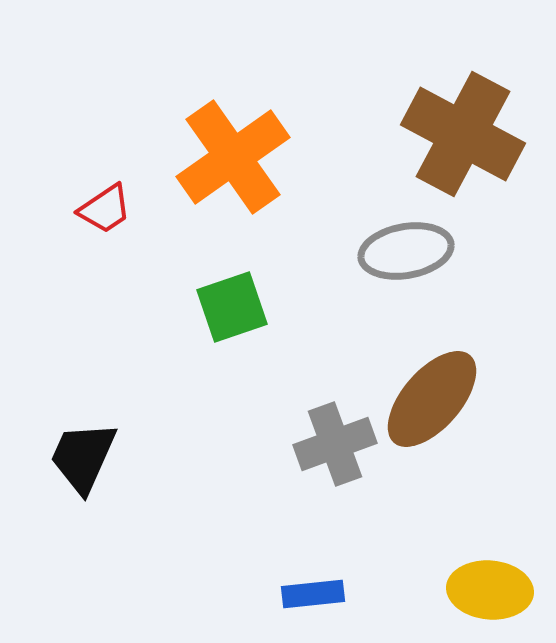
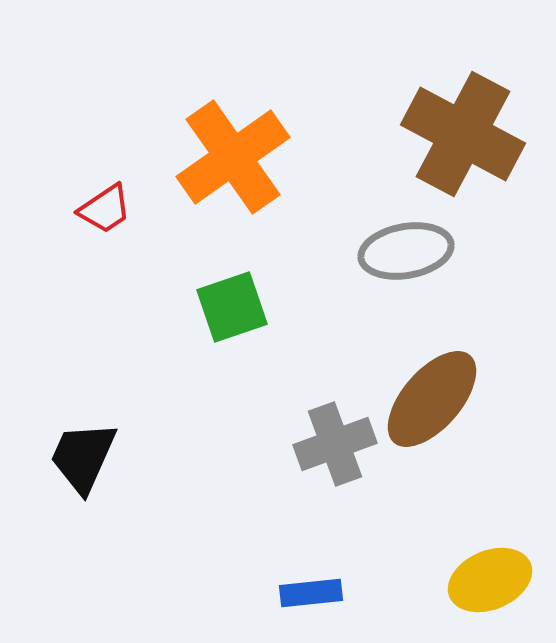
yellow ellipse: moved 10 px up; rotated 28 degrees counterclockwise
blue rectangle: moved 2 px left, 1 px up
